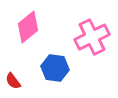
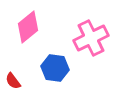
pink cross: moved 1 px left, 1 px down
